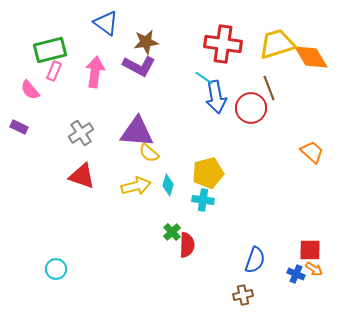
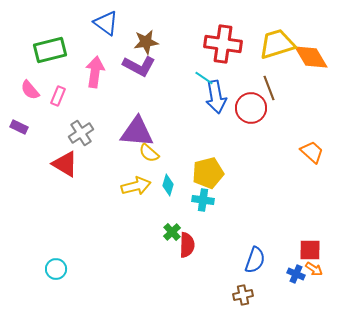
pink rectangle: moved 4 px right, 25 px down
red triangle: moved 17 px left, 12 px up; rotated 12 degrees clockwise
